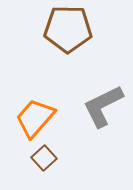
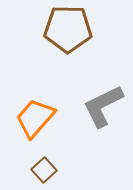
brown square: moved 12 px down
